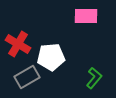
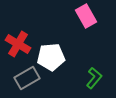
pink rectangle: rotated 60 degrees clockwise
gray rectangle: moved 1 px down
